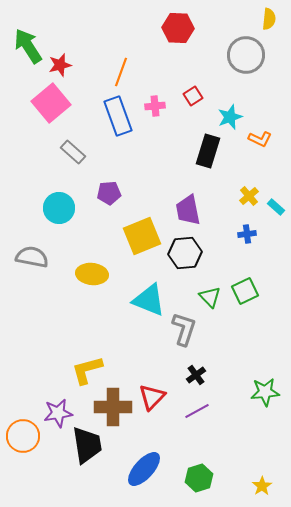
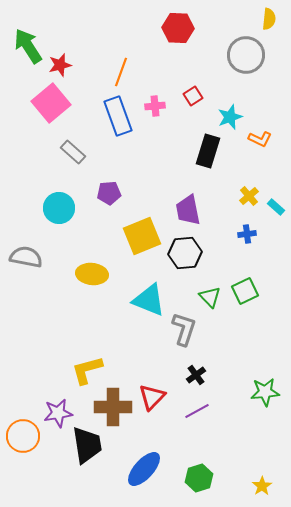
gray semicircle: moved 6 px left
